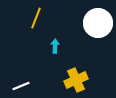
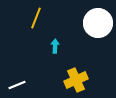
white line: moved 4 px left, 1 px up
